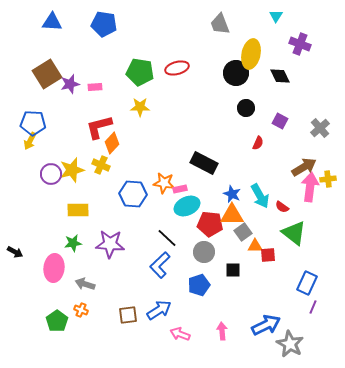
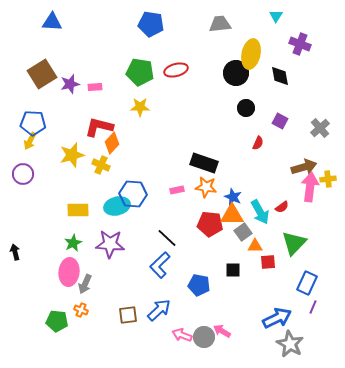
blue pentagon at (104, 24): moved 47 px right
gray trapezoid at (220, 24): rotated 105 degrees clockwise
red ellipse at (177, 68): moved 1 px left, 2 px down
brown square at (47, 74): moved 5 px left
black diamond at (280, 76): rotated 15 degrees clockwise
red L-shape at (99, 127): rotated 28 degrees clockwise
black rectangle at (204, 163): rotated 8 degrees counterclockwise
brown arrow at (304, 167): rotated 15 degrees clockwise
yellow star at (72, 170): moved 15 px up
purple circle at (51, 174): moved 28 px left
orange star at (164, 183): moved 42 px right, 4 px down
pink rectangle at (180, 189): moved 3 px left, 1 px down
blue star at (232, 194): moved 1 px right, 3 px down
cyan arrow at (260, 196): moved 16 px down
cyan ellipse at (187, 206): moved 70 px left; rotated 10 degrees clockwise
red semicircle at (282, 207): rotated 72 degrees counterclockwise
green triangle at (294, 233): moved 10 px down; rotated 36 degrees clockwise
green star at (73, 243): rotated 18 degrees counterclockwise
black arrow at (15, 252): rotated 133 degrees counterclockwise
gray circle at (204, 252): moved 85 px down
red square at (268, 255): moved 7 px down
pink ellipse at (54, 268): moved 15 px right, 4 px down
gray arrow at (85, 284): rotated 84 degrees counterclockwise
blue pentagon at (199, 285): rotated 30 degrees clockwise
blue arrow at (159, 310): rotated 10 degrees counterclockwise
green pentagon at (57, 321): rotated 30 degrees counterclockwise
blue arrow at (266, 325): moved 11 px right, 7 px up
pink arrow at (222, 331): rotated 54 degrees counterclockwise
pink arrow at (180, 334): moved 2 px right, 1 px down
